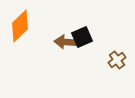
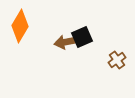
orange diamond: rotated 16 degrees counterclockwise
brown arrow: rotated 15 degrees counterclockwise
